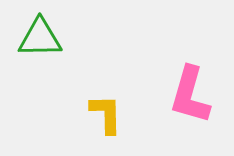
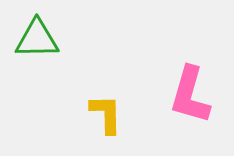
green triangle: moved 3 px left, 1 px down
